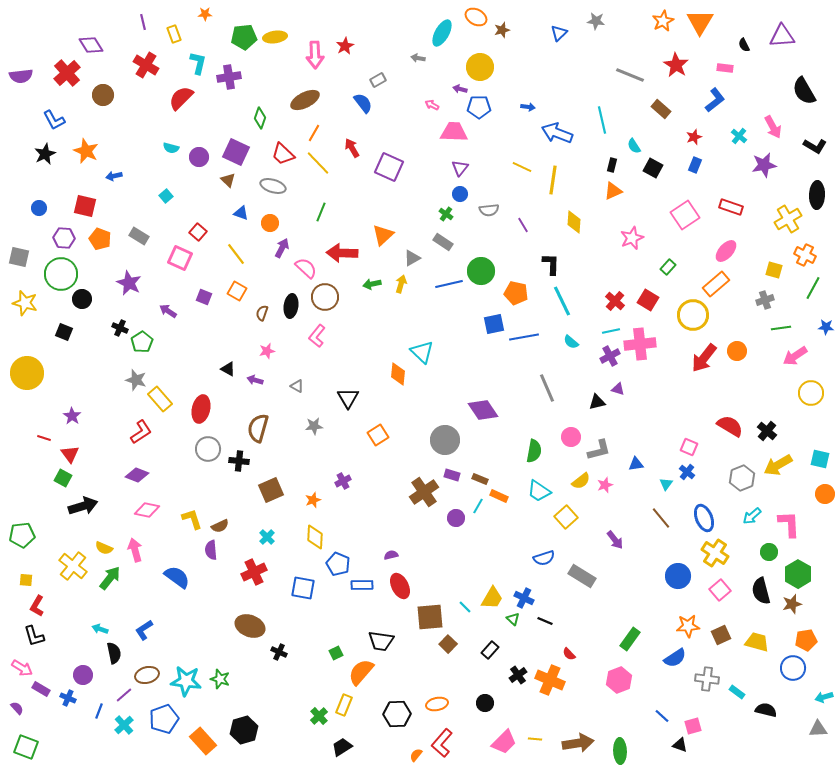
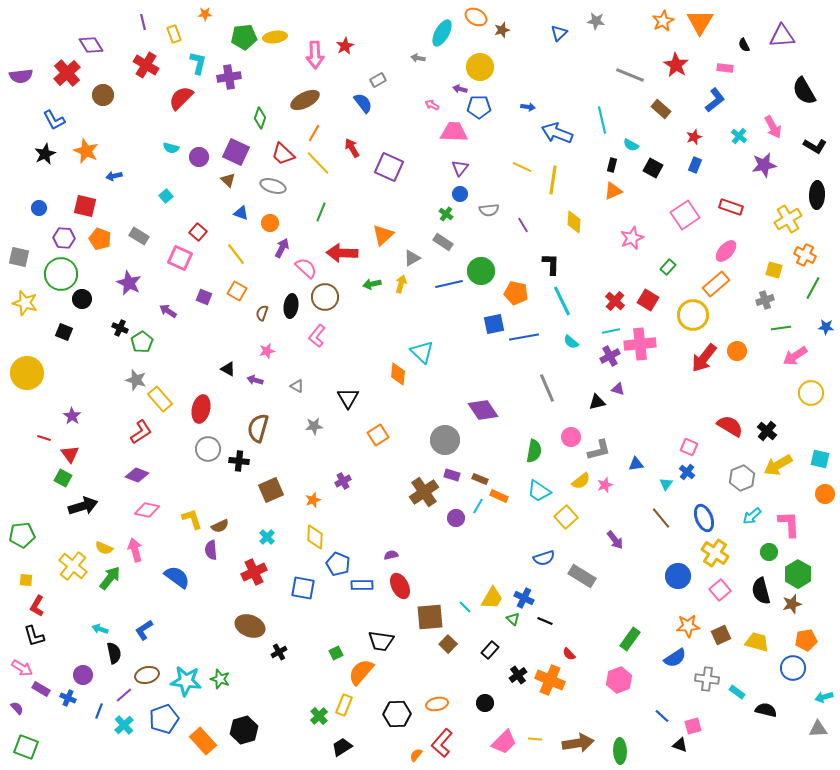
cyan semicircle at (634, 146): moved 3 px left, 1 px up; rotated 28 degrees counterclockwise
black cross at (279, 652): rotated 35 degrees clockwise
